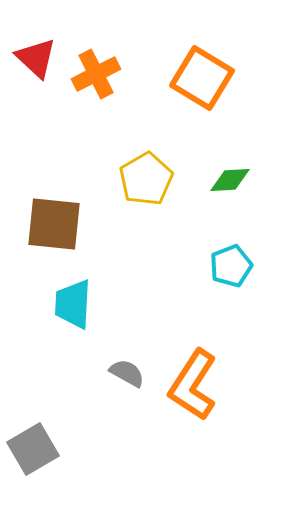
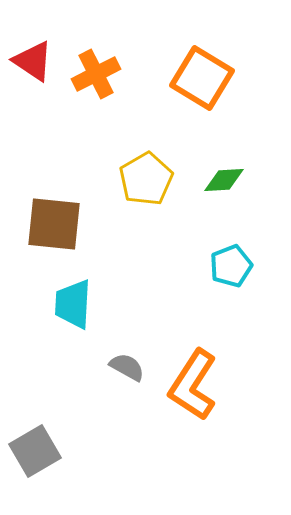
red triangle: moved 3 px left, 3 px down; rotated 9 degrees counterclockwise
green diamond: moved 6 px left
gray semicircle: moved 6 px up
gray square: moved 2 px right, 2 px down
